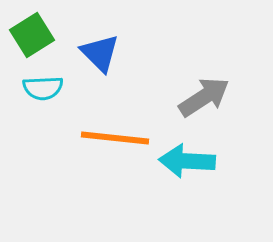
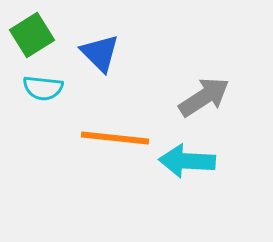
cyan semicircle: rotated 9 degrees clockwise
